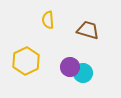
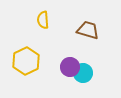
yellow semicircle: moved 5 px left
